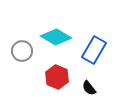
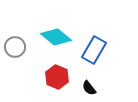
cyan diamond: rotated 8 degrees clockwise
gray circle: moved 7 px left, 4 px up
